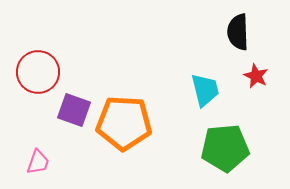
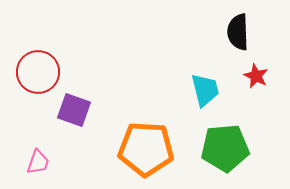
orange pentagon: moved 22 px right, 26 px down
